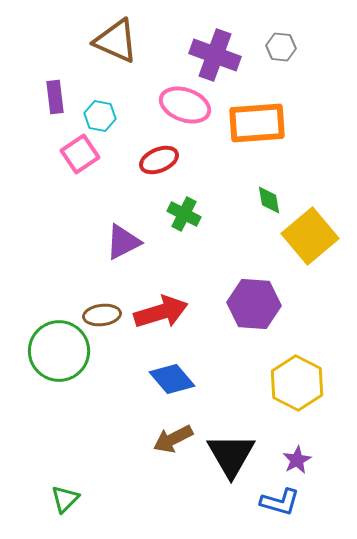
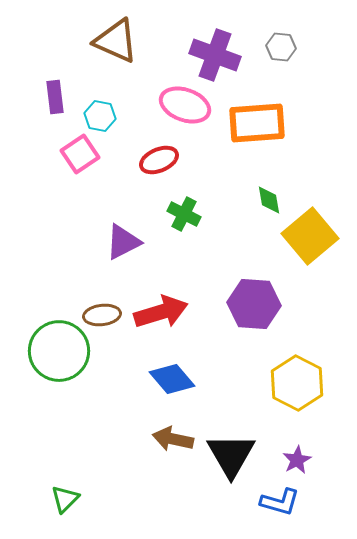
brown arrow: rotated 39 degrees clockwise
